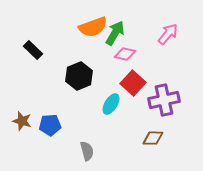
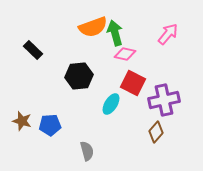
green arrow: rotated 45 degrees counterclockwise
black hexagon: rotated 16 degrees clockwise
red square: rotated 15 degrees counterclockwise
brown diamond: moved 3 px right, 6 px up; rotated 50 degrees counterclockwise
